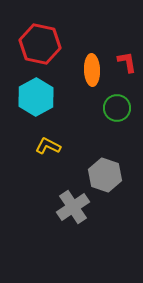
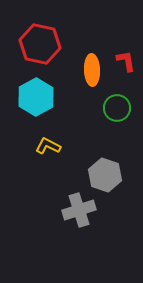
red L-shape: moved 1 px left, 1 px up
gray cross: moved 6 px right, 3 px down; rotated 16 degrees clockwise
